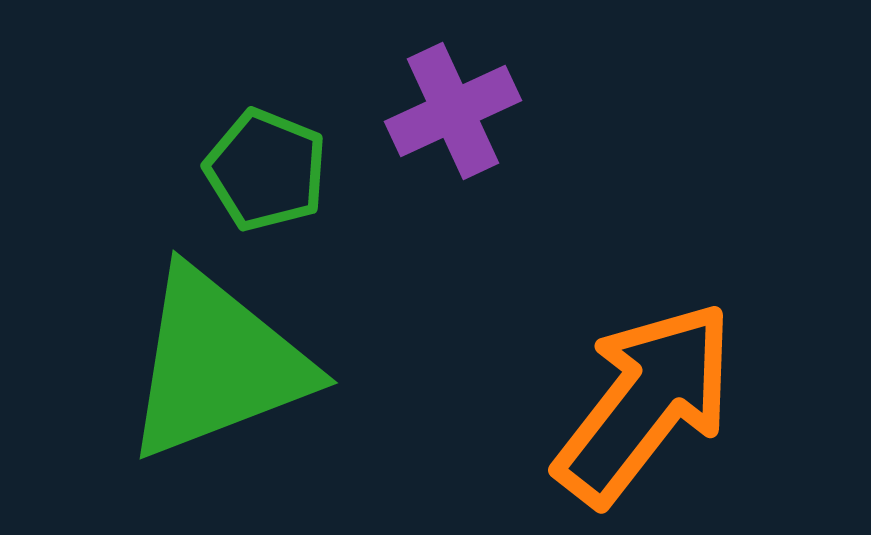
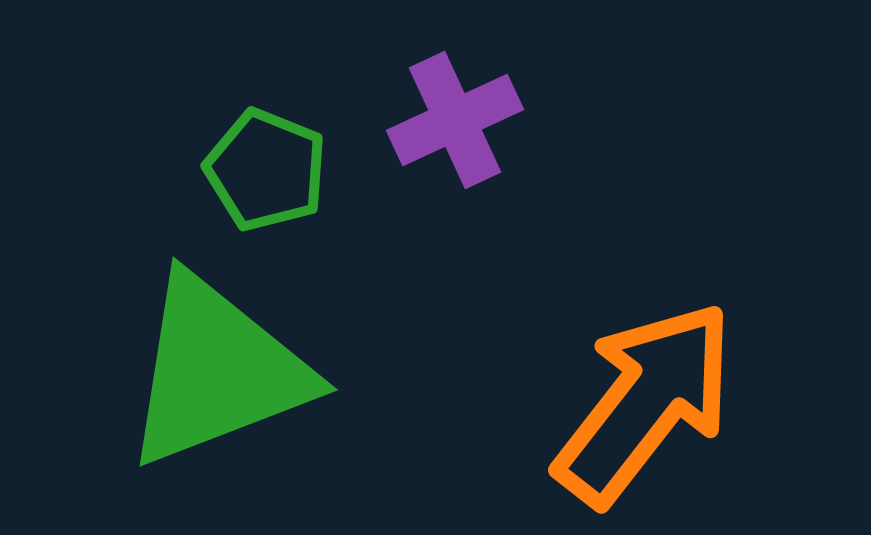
purple cross: moved 2 px right, 9 px down
green triangle: moved 7 px down
